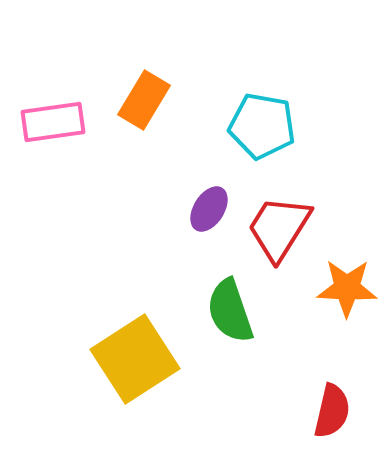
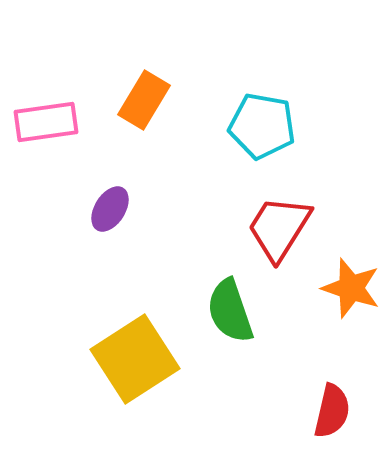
pink rectangle: moved 7 px left
purple ellipse: moved 99 px left
orange star: moved 4 px right; rotated 16 degrees clockwise
